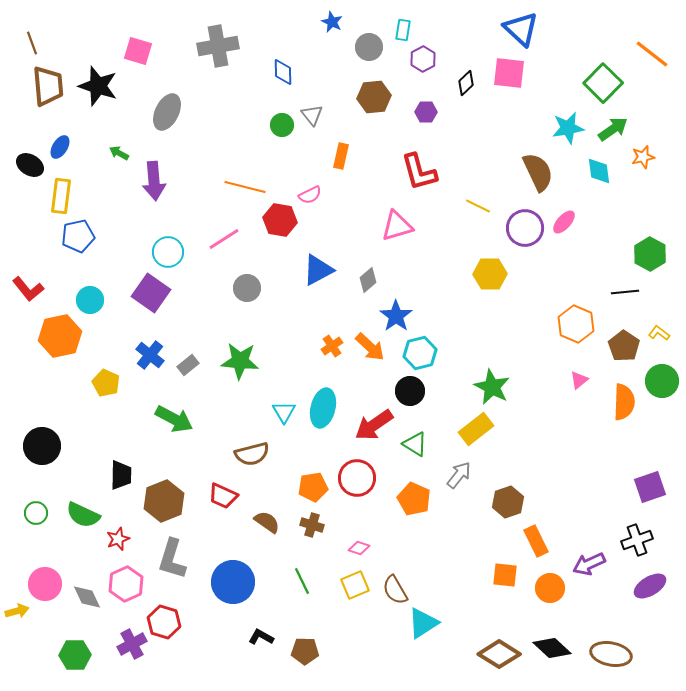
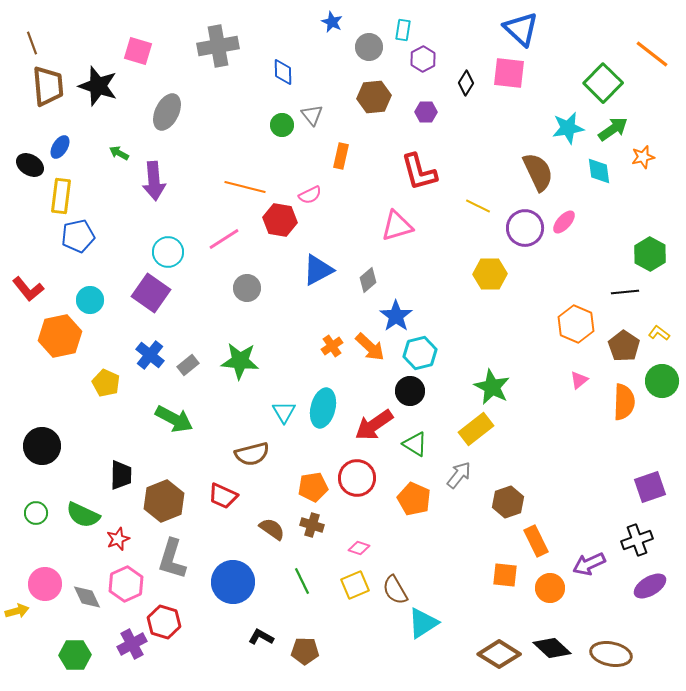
black diamond at (466, 83): rotated 15 degrees counterclockwise
brown semicircle at (267, 522): moved 5 px right, 7 px down
